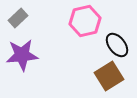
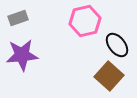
gray rectangle: rotated 24 degrees clockwise
brown square: rotated 16 degrees counterclockwise
